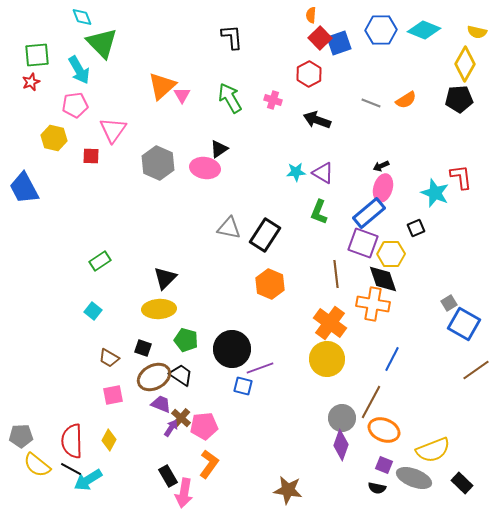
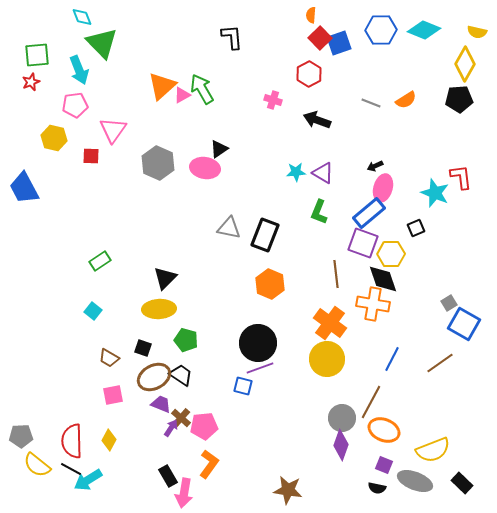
cyan arrow at (79, 70): rotated 8 degrees clockwise
pink triangle at (182, 95): rotated 30 degrees clockwise
green arrow at (230, 98): moved 28 px left, 9 px up
black arrow at (381, 166): moved 6 px left
black rectangle at (265, 235): rotated 12 degrees counterclockwise
black circle at (232, 349): moved 26 px right, 6 px up
brown line at (476, 370): moved 36 px left, 7 px up
gray ellipse at (414, 478): moved 1 px right, 3 px down
